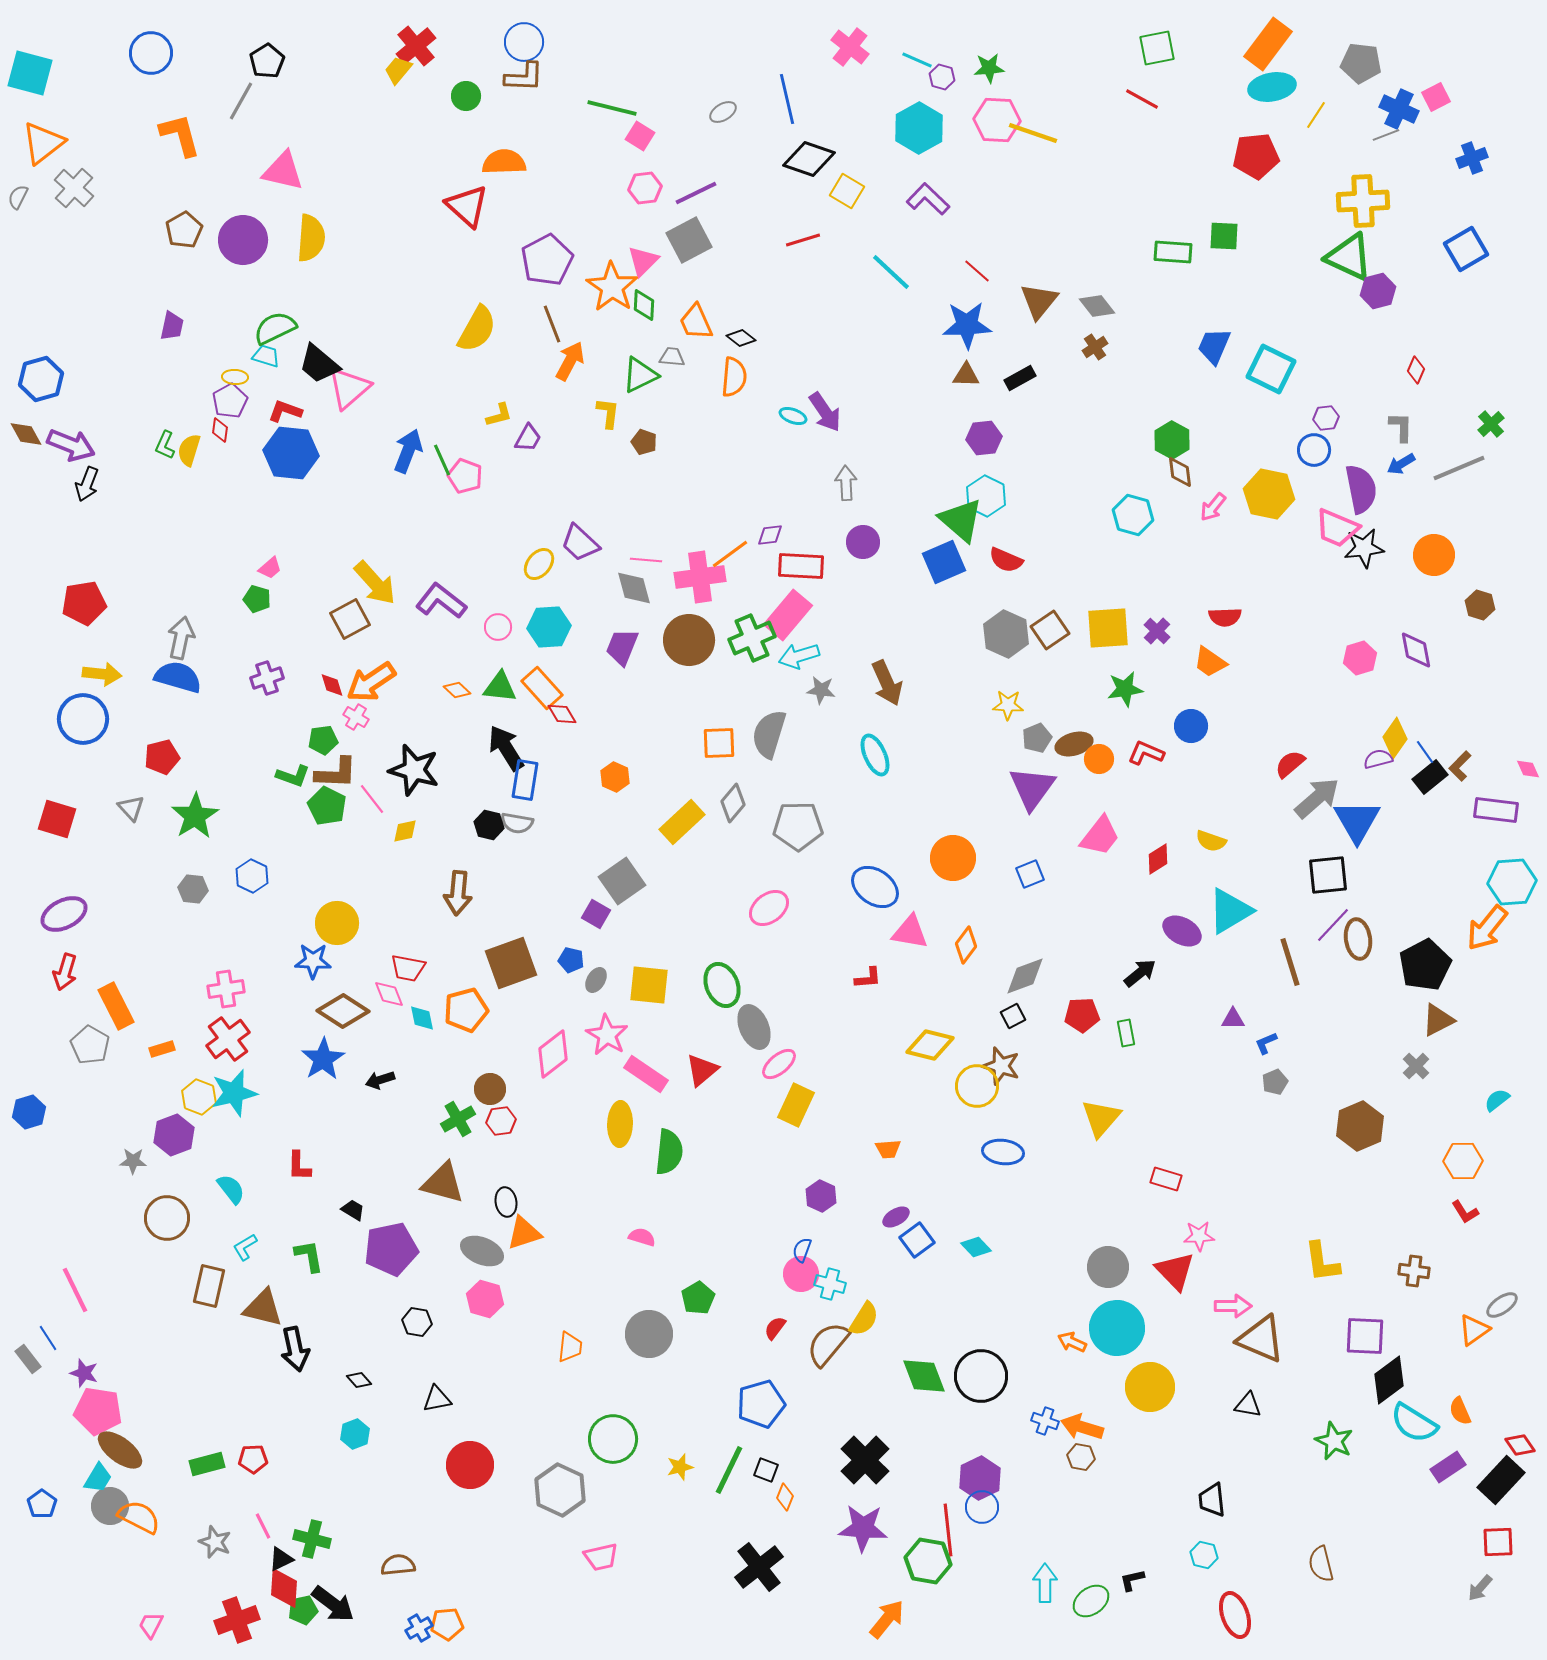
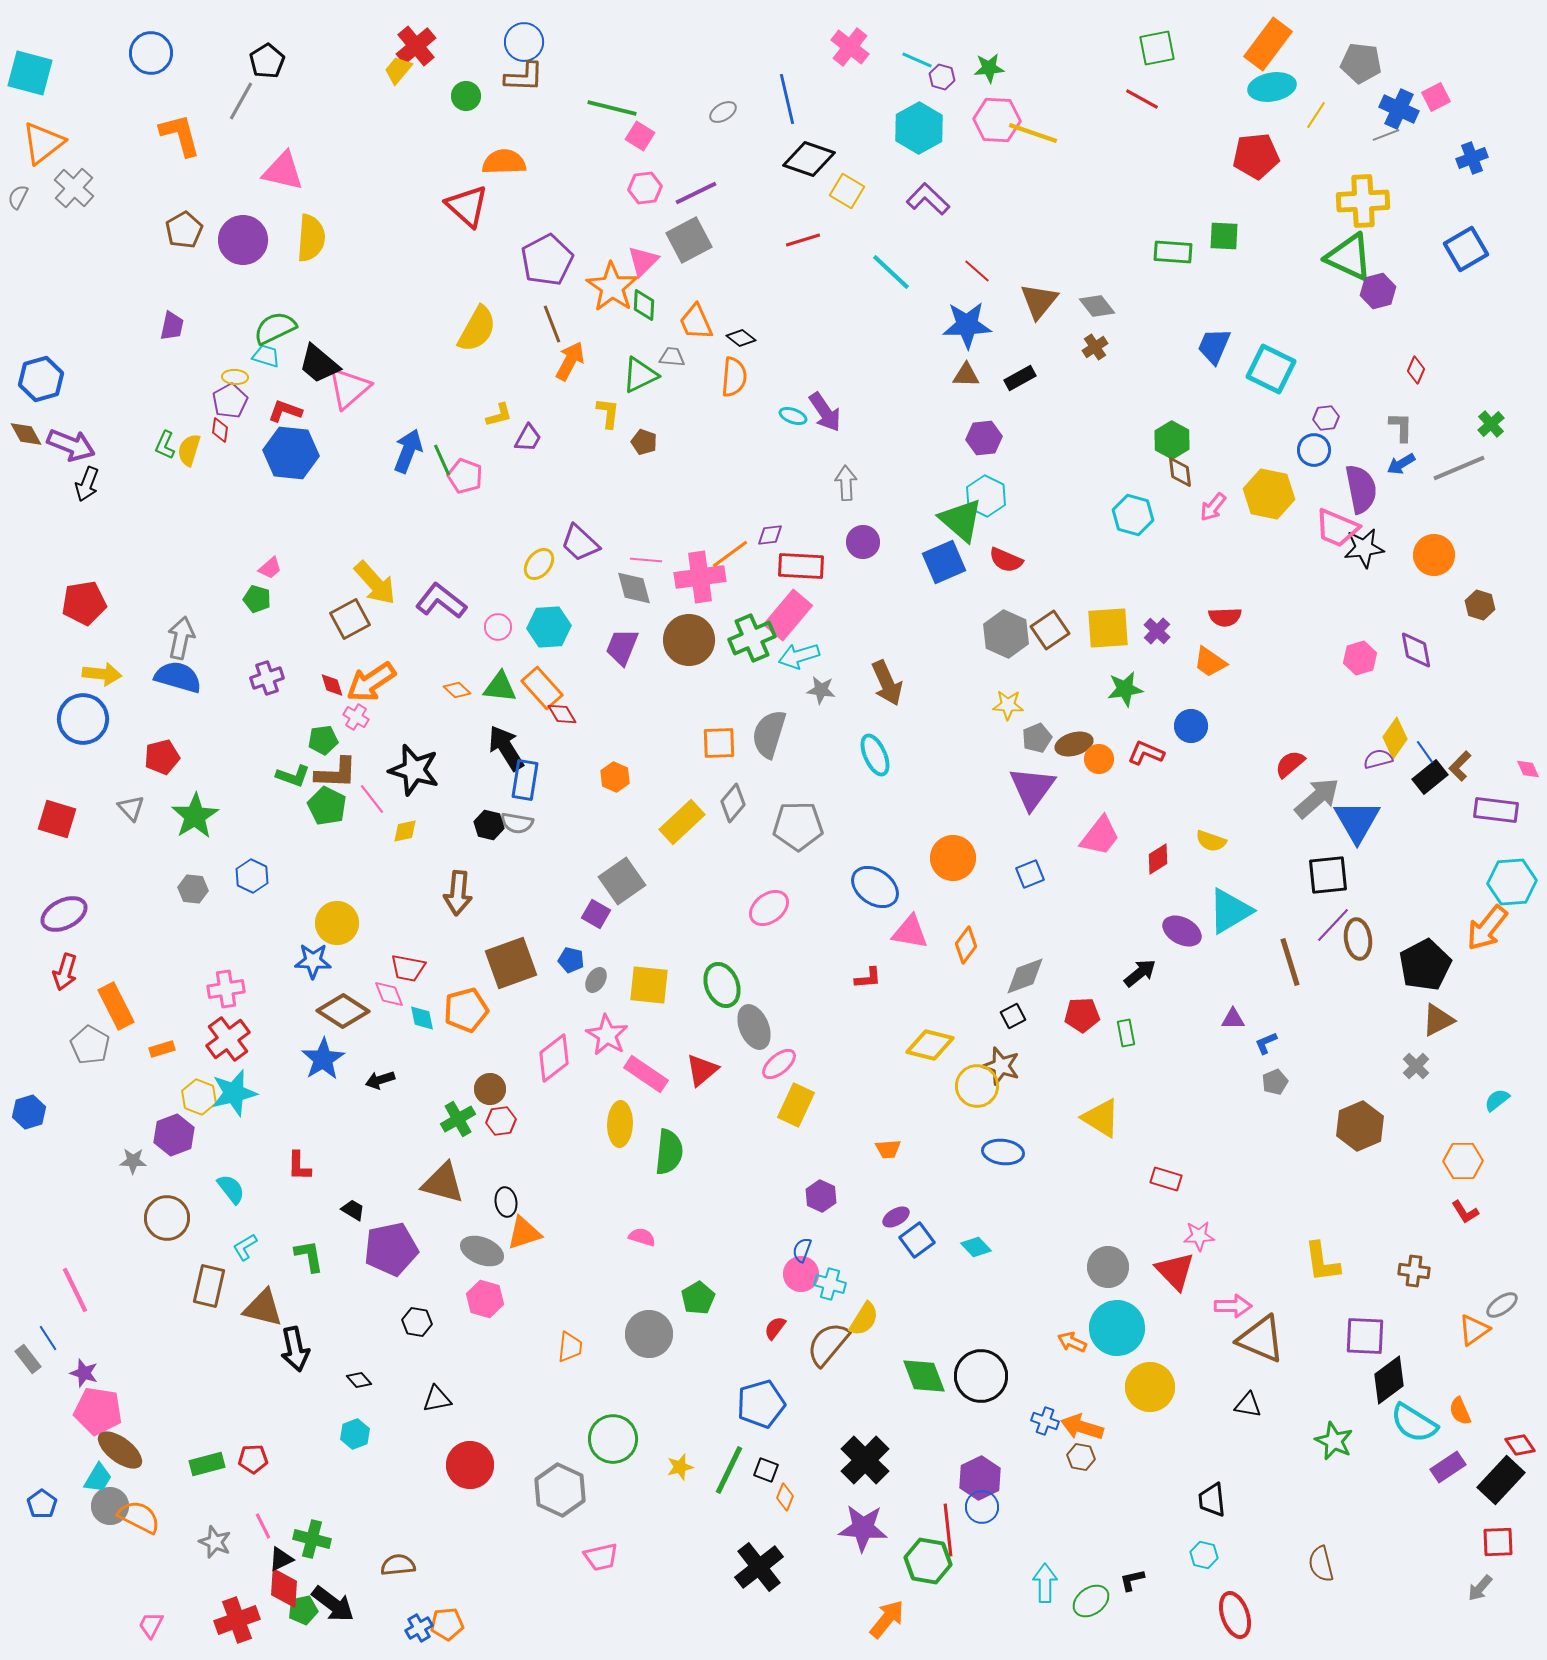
pink diamond at (553, 1054): moved 1 px right, 4 px down
yellow triangle at (1101, 1118): rotated 39 degrees counterclockwise
